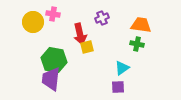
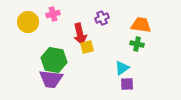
pink cross: rotated 24 degrees counterclockwise
yellow circle: moved 5 px left
purple trapezoid: rotated 90 degrees counterclockwise
purple square: moved 9 px right, 3 px up
